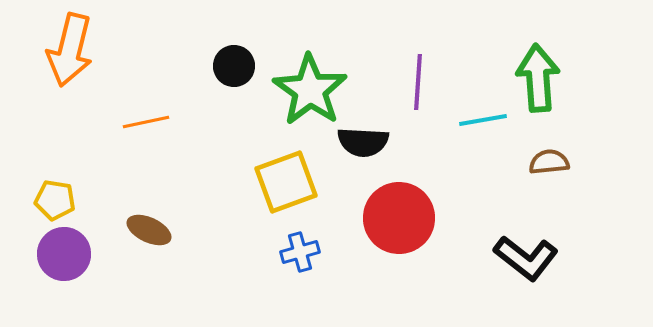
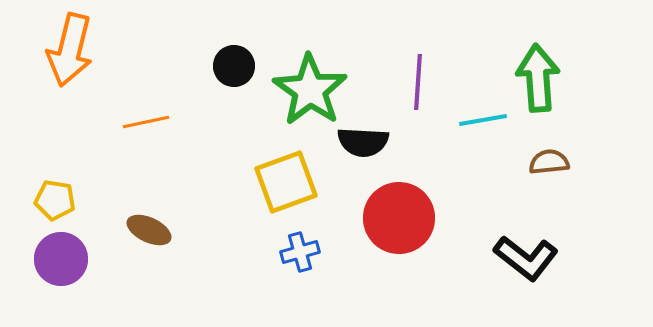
purple circle: moved 3 px left, 5 px down
